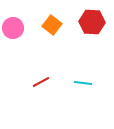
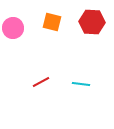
orange square: moved 3 px up; rotated 24 degrees counterclockwise
cyan line: moved 2 px left, 1 px down
